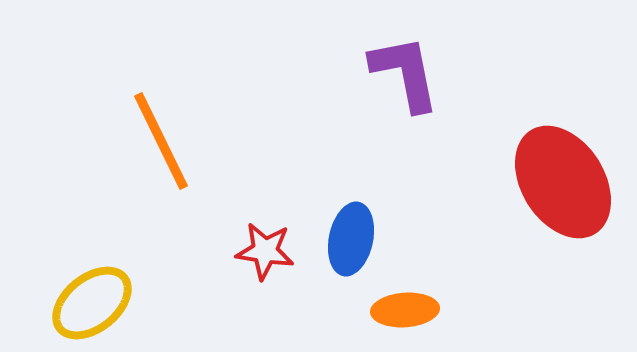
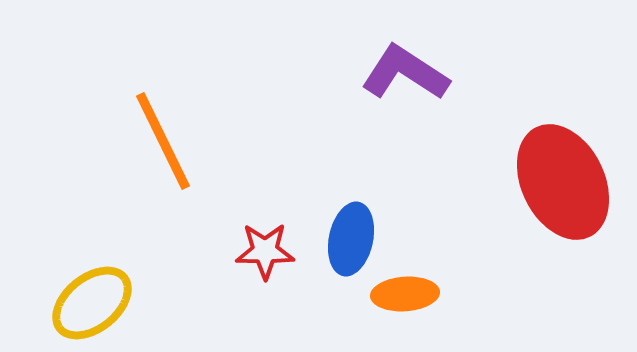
purple L-shape: rotated 46 degrees counterclockwise
orange line: moved 2 px right
red ellipse: rotated 6 degrees clockwise
red star: rotated 8 degrees counterclockwise
orange ellipse: moved 16 px up
